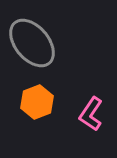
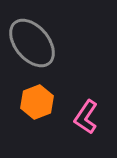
pink L-shape: moved 5 px left, 3 px down
